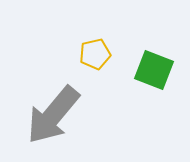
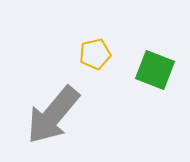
green square: moved 1 px right
